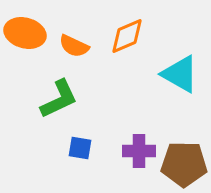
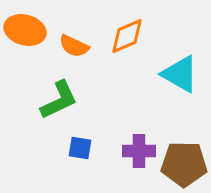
orange ellipse: moved 3 px up
green L-shape: moved 1 px down
